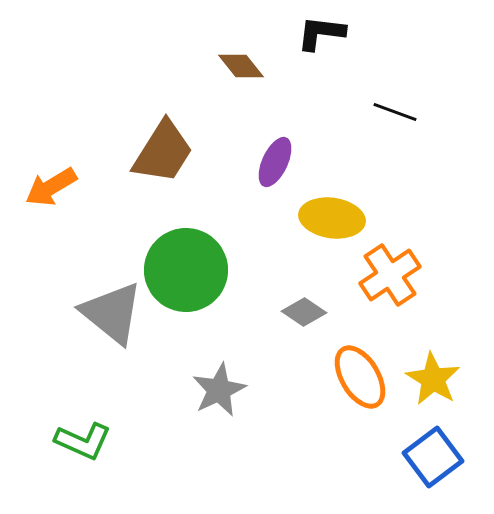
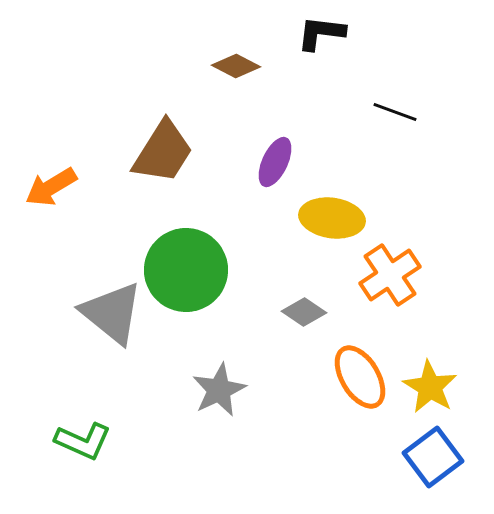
brown diamond: moved 5 px left; rotated 24 degrees counterclockwise
yellow star: moved 3 px left, 8 px down
